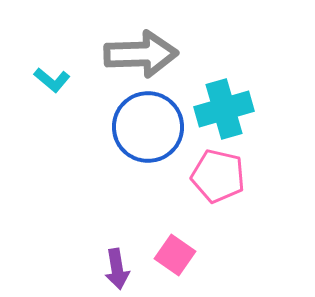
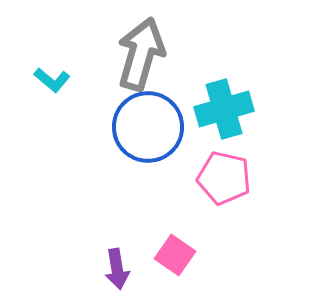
gray arrow: rotated 72 degrees counterclockwise
pink pentagon: moved 6 px right, 2 px down
